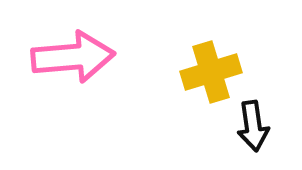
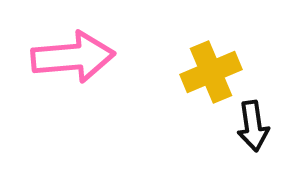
yellow cross: rotated 6 degrees counterclockwise
